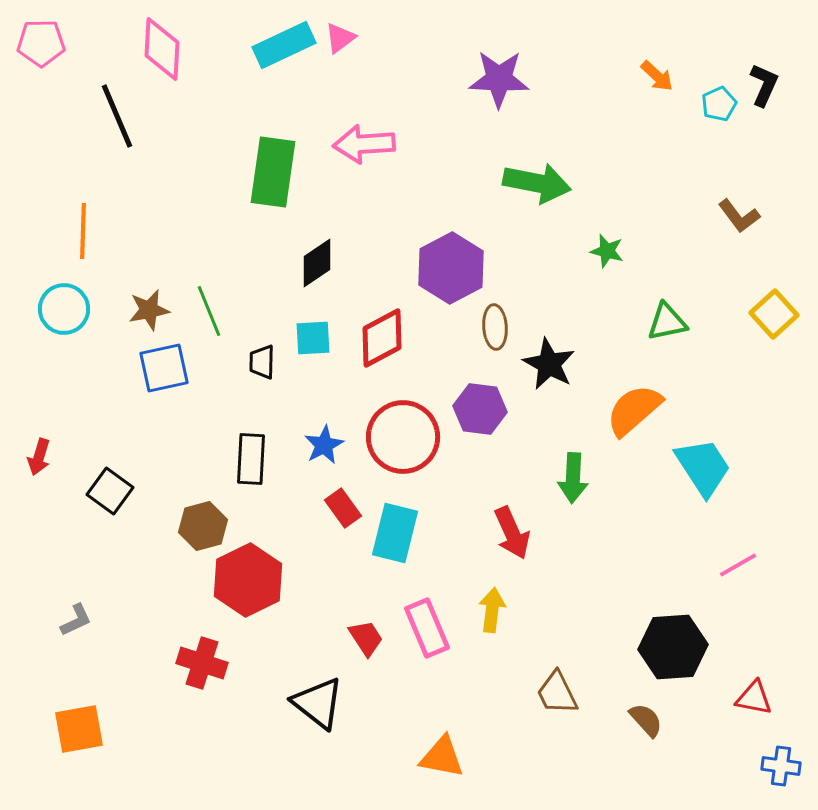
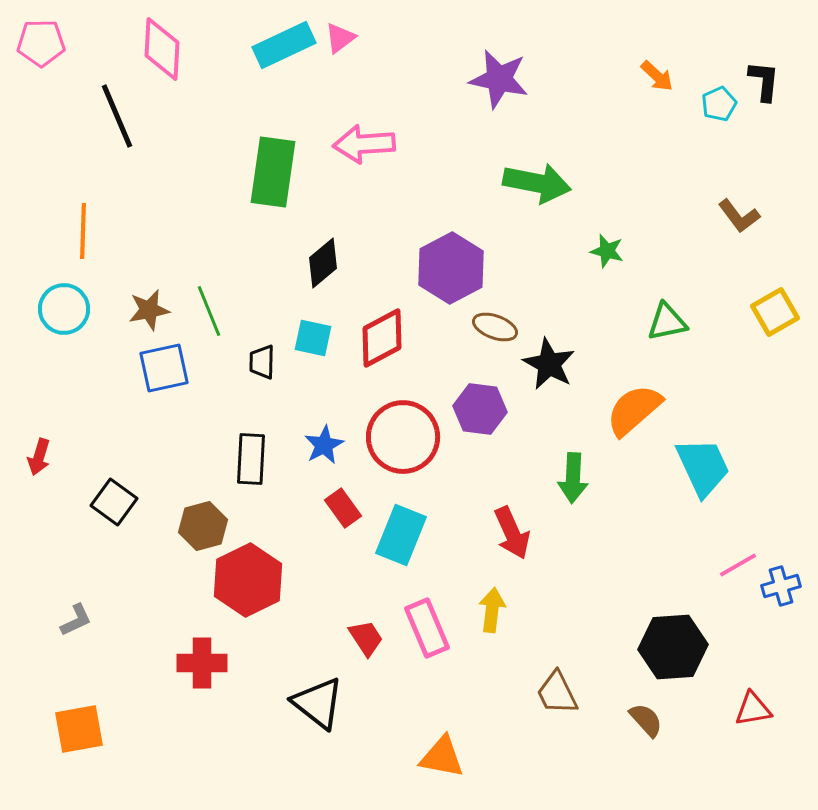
purple star at (499, 79): rotated 10 degrees clockwise
black L-shape at (764, 85): moved 4 px up; rotated 18 degrees counterclockwise
black diamond at (317, 263): moved 6 px right; rotated 6 degrees counterclockwise
yellow square at (774, 314): moved 1 px right, 2 px up; rotated 12 degrees clockwise
brown ellipse at (495, 327): rotated 66 degrees counterclockwise
cyan square at (313, 338): rotated 15 degrees clockwise
cyan trapezoid at (703, 467): rotated 8 degrees clockwise
black square at (110, 491): moved 4 px right, 11 px down
cyan rectangle at (395, 533): moved 6 px right, 2 px down; rotated 8 degrees clockwise
red cross at (202, 663): rotated 18 degrees counterclockwise
red triangle at (754, 698): moved 1 px left, 11 px down; rotated 21 degrees counterclockwise
blue cross at (781, 766): moved 180 px up; rotated 24 degrees counterclockwise
